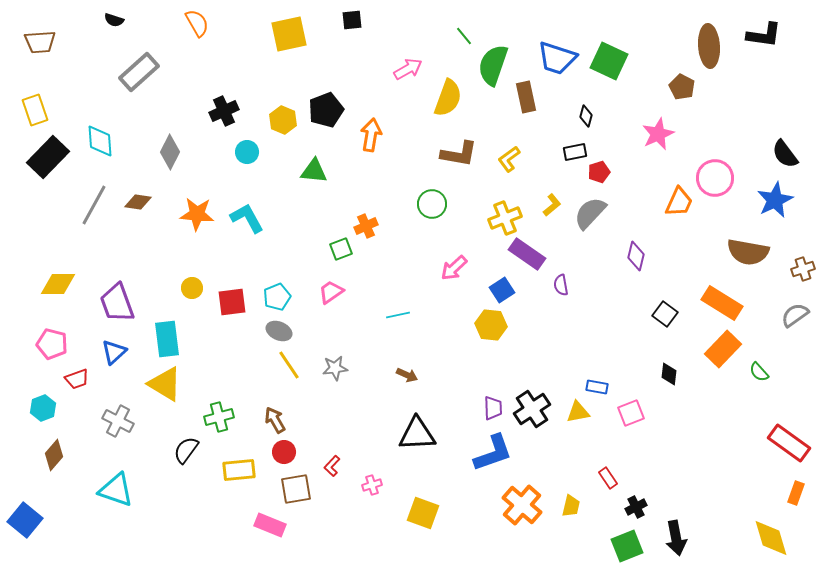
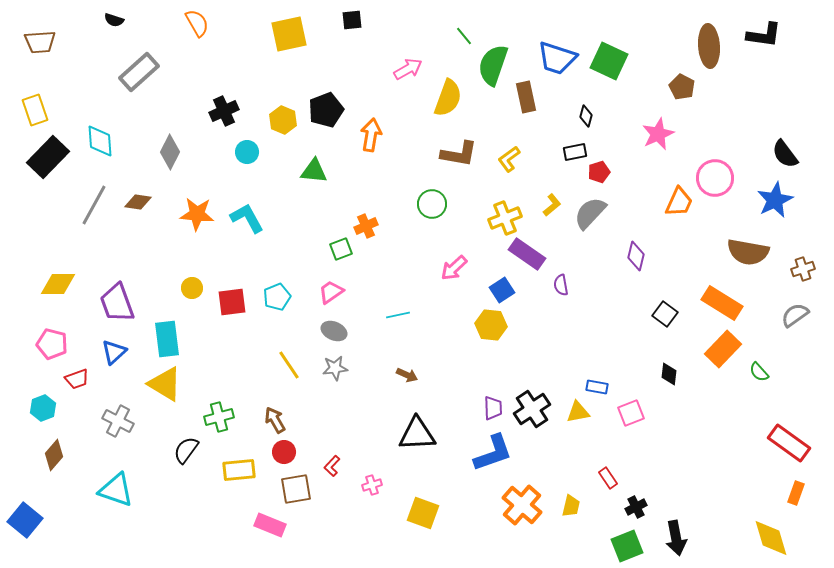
gray ellipse at (279, 331): moved 55 px right
